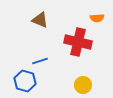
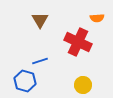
brown triangle: rotated 36 degrees clockwise
red cross: rotated 12 degrees clockwise
